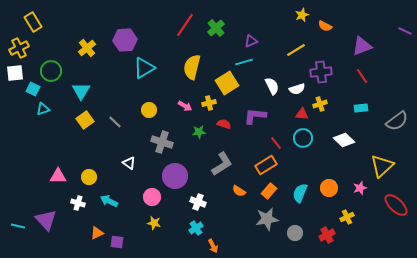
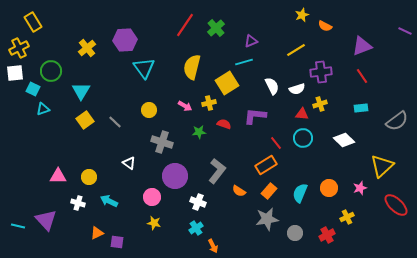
cyan triangle at (144, 68): rotated 35 degrees counterclockwise
gray L-shape at (222, 164): moved 5 px left, 7 px down; rotated 20 degrees counterclockwise
